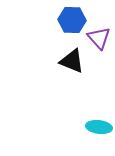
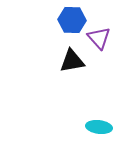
black triangle: rotated 32 degrees counterclockwise
